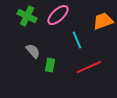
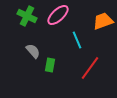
red line: moved 1 px right, 1 px down; rotated 30 degrees counterclockwise
